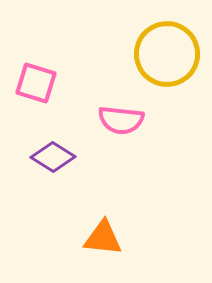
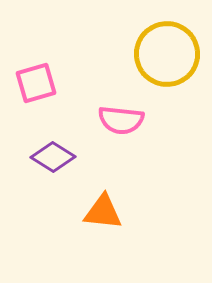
pink square: rotated 33 degrees counterclockwise
orange triangle: moved 26 px up
